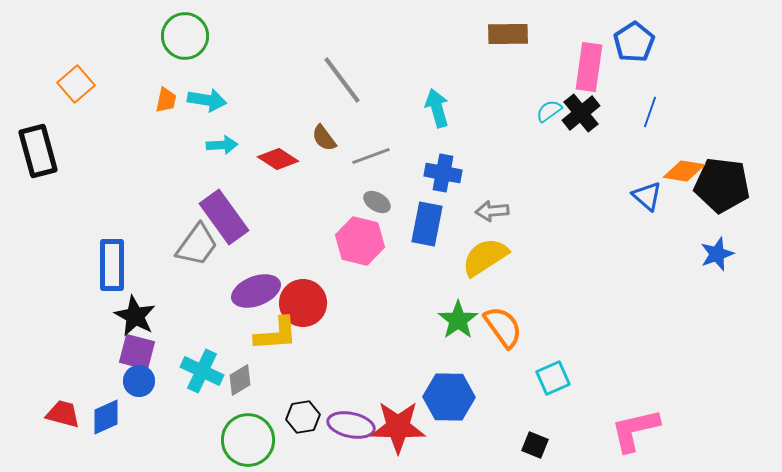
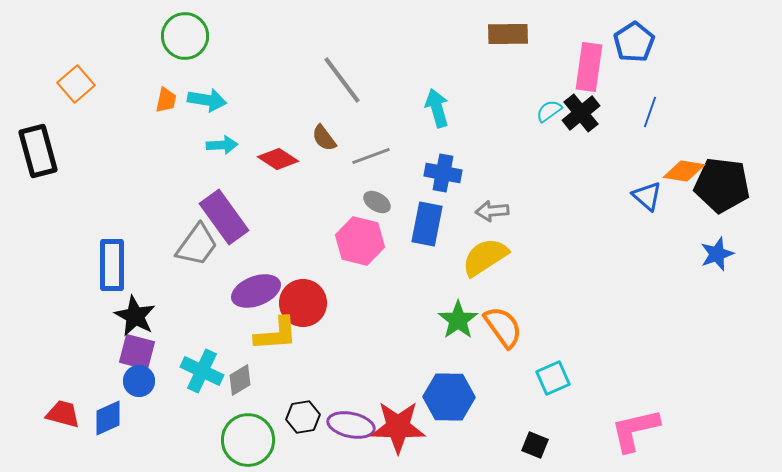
blue diamond at (106, 417): moved 2 px right, 1 px down
